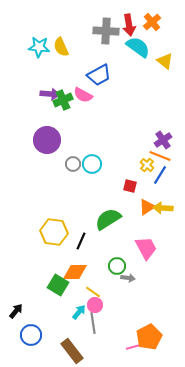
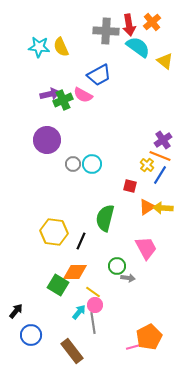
purple arrow: rotated 18 degrees counterclockwise
green semicircle: moved 3 px left, 1 px up; rotated 44 degrees counterclockwise
